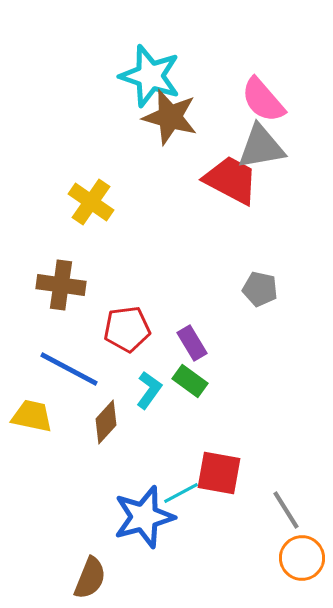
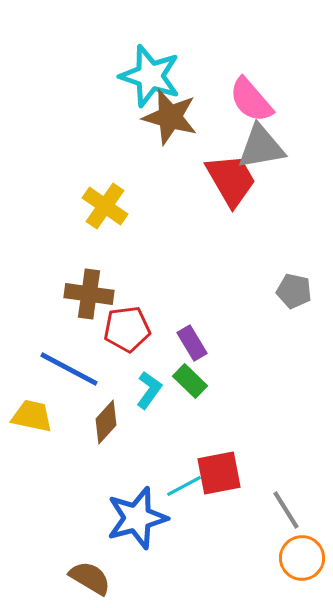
pink semicircle: moved 12 px left
red trapezoid: rotated 32 degrees clockwise
yellow cross: moved 14 px right, 4 px down
brown cross: moved 28 px right, 9 px down
gray pentagon: moved 34 px right, 2 px down
green rectangle: rotated 8 degrees clockwise
red square: rotated 21 degrees counterclockwise
cyan line: moved 3 px right, 7 px up
blue star: moved 7 px left, 1 px down
brown semicircle: rotated 81 degrees counterclockwise
